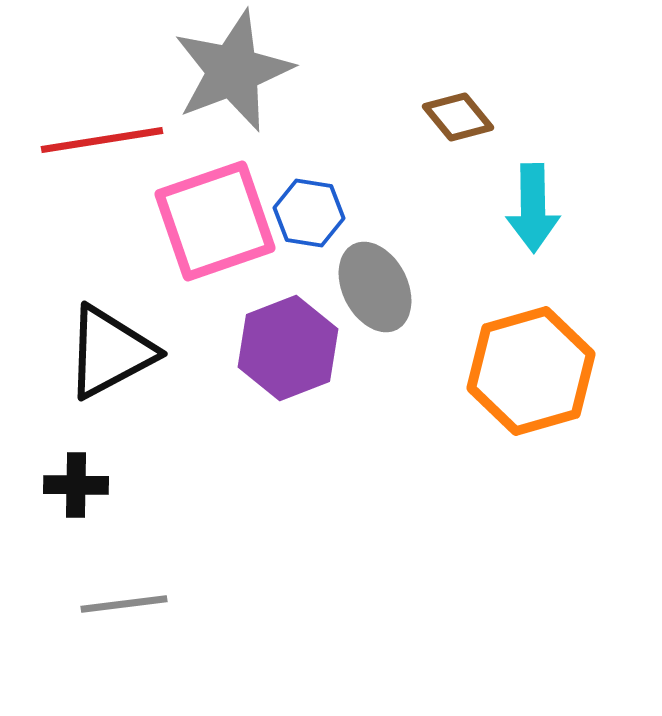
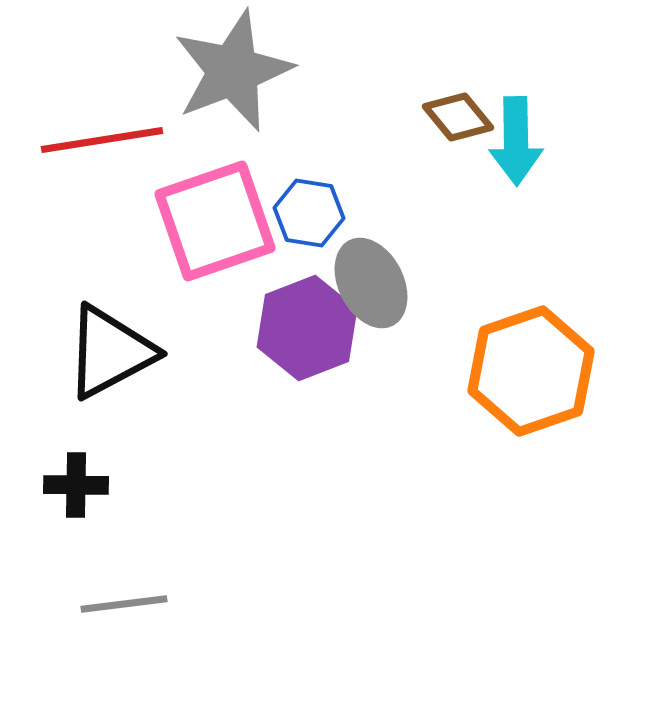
cyan arrow: moved 17 px left, 67 px up
gray ellipse: moved 4 px left, 4 px up
purple hexagon: moved 19 px right, 20 px up
orange hexagon: rotated 3 degrees counterclockwise
